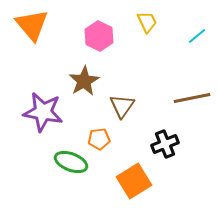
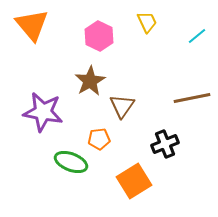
brown star: moved 6 px right
